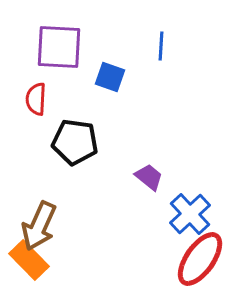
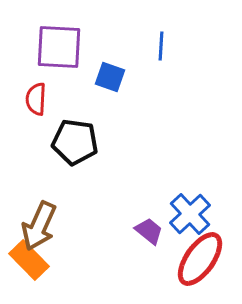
purple trapezoid: moved 54 px down
